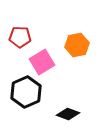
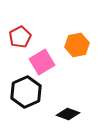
red pentagon: rotated 30 degrees counterclockwise
